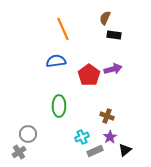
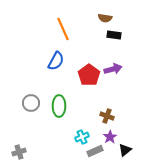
brown semicircle: rotated 104 degrees counterclockwise
blue semicircle: rotated 126 degrees clockwise
gray circle: moved 3 px right, 31 px up
gray cross: rotated 16 degrees clockwise
